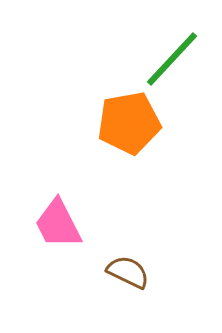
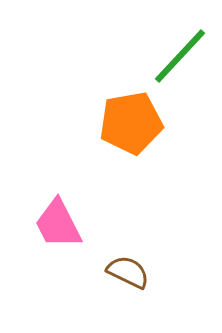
green line: moved 8 px right, 3 px up
orange pentagon: moved 2 px right
